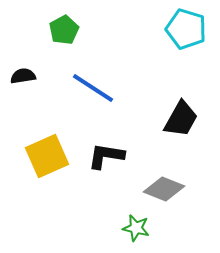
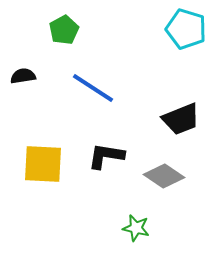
black trapezoid: rotated 39 degrees clockwise
yellow square: moved 4 px left, 8 px down; rotated 27 degrees clockwise
gray diamond: moved 13 px up; rotated 12 degrees clockwise
